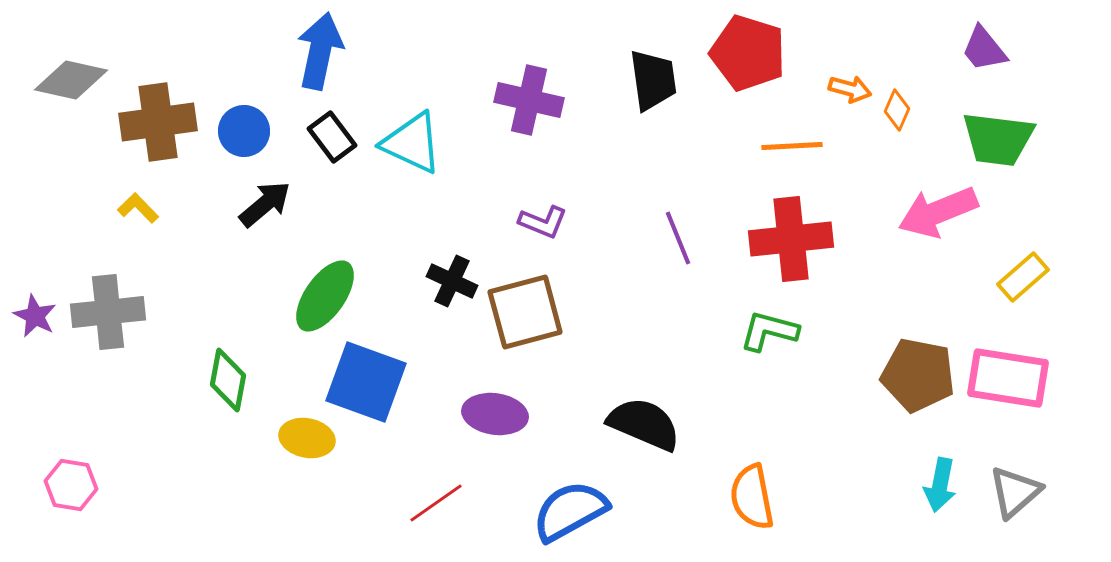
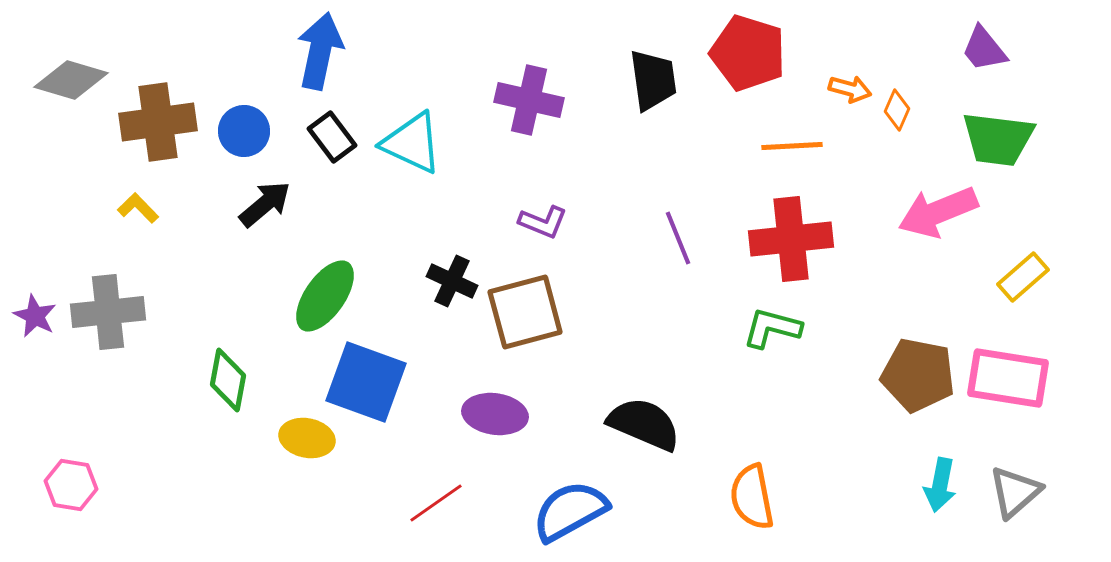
gray diamond: rotated 4 degrees clockwise
green L-shape: moved 3 px right, 3 px up
